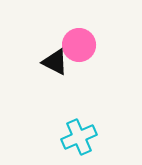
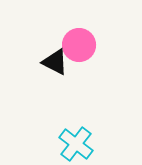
cyan cross: moved 3 px left, 7 px down; rotated 28 degrees counterclockwise
